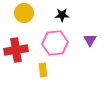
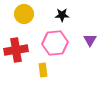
yellow circle: moved 1 px down
